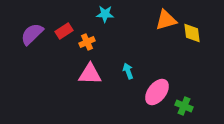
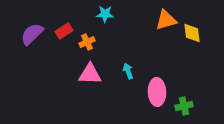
pink ellipse: rotated 40 degrees counterclockwise
green cross: rotated 36 degrees counterclockwise
